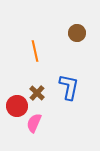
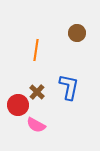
orange line: moved 1 px right, 1 px up; rotated 20 degrees clockwise
brown cross: moved 1 px up
red circle: moved 1 px right, 1 px up
pink semicircle: moved 2 px right, 2 px down; rotated 84 degrees counterclockwise
